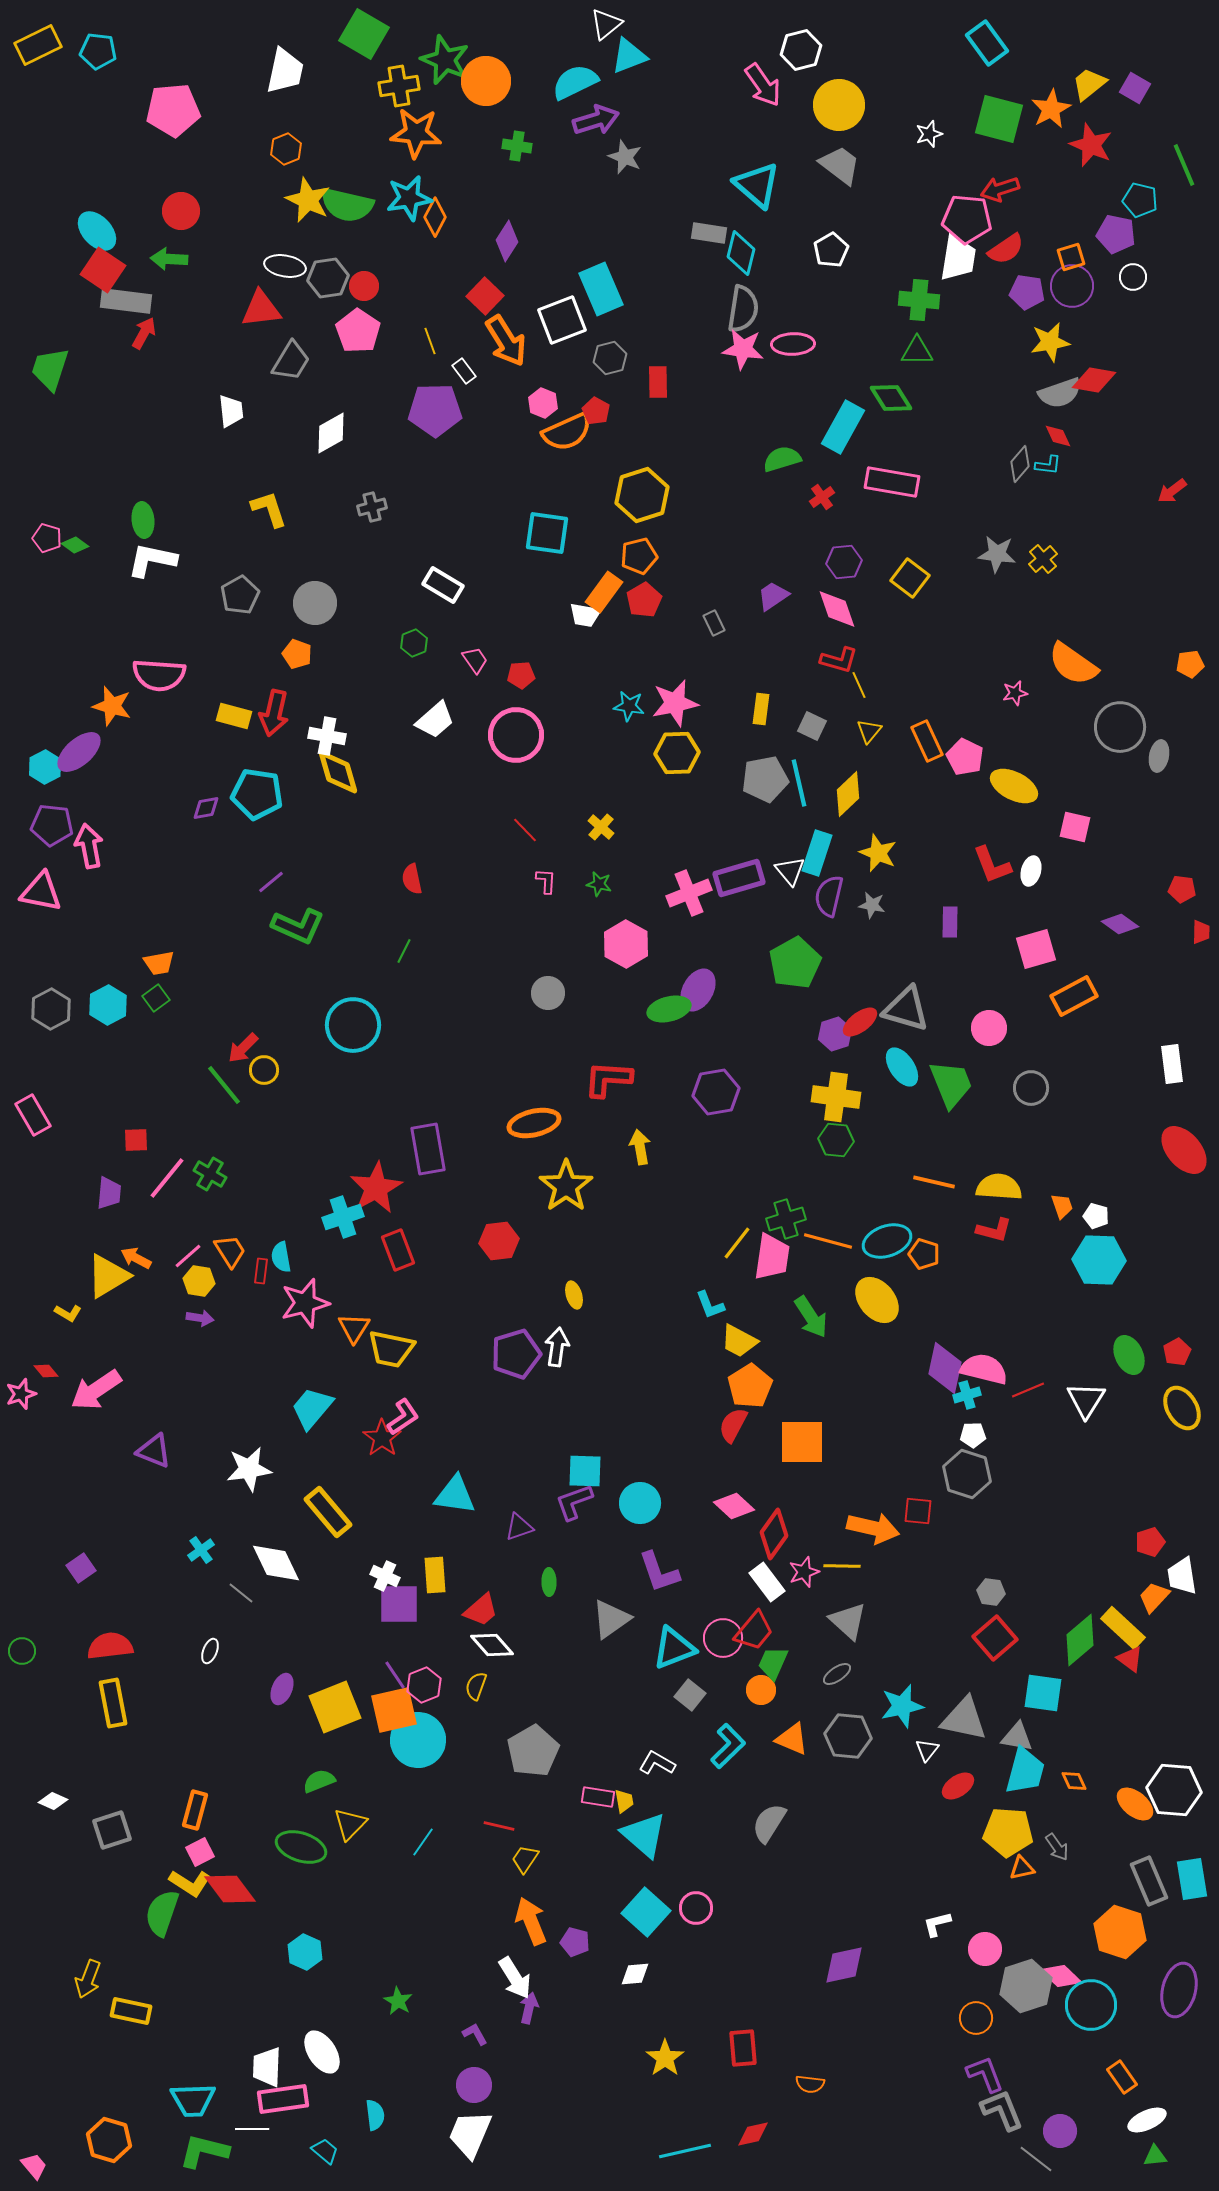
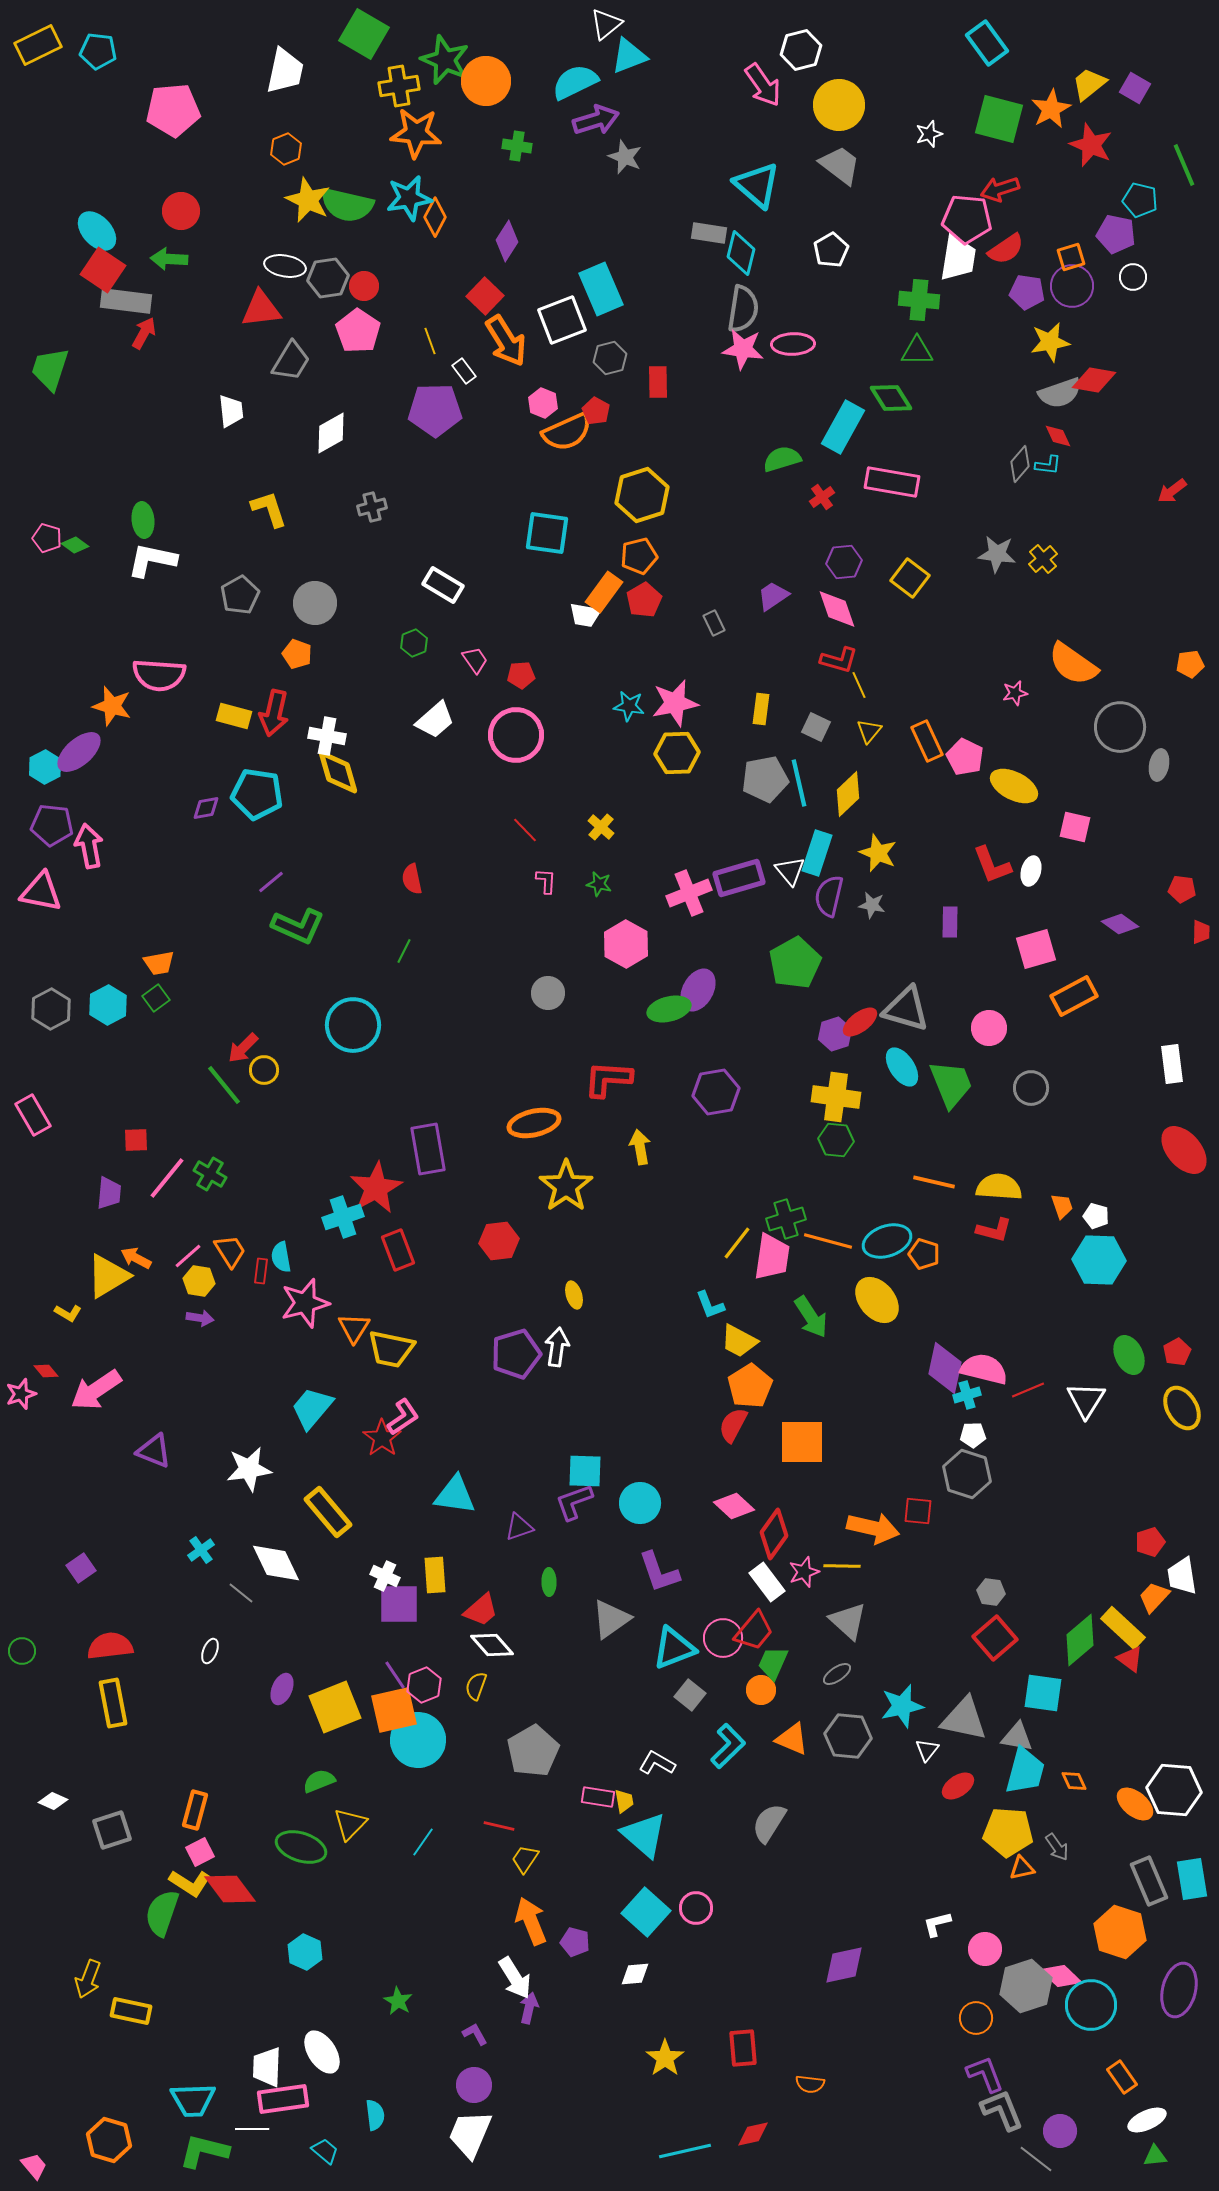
gray square at (812, 726): moved 4 px right, 1 px down
gray ellipse at (1159, 756): moved 9 px down
